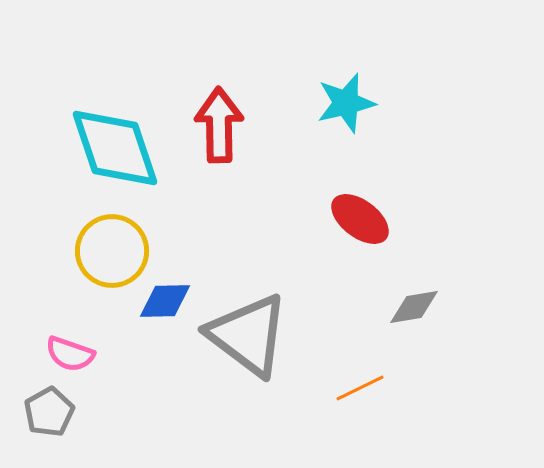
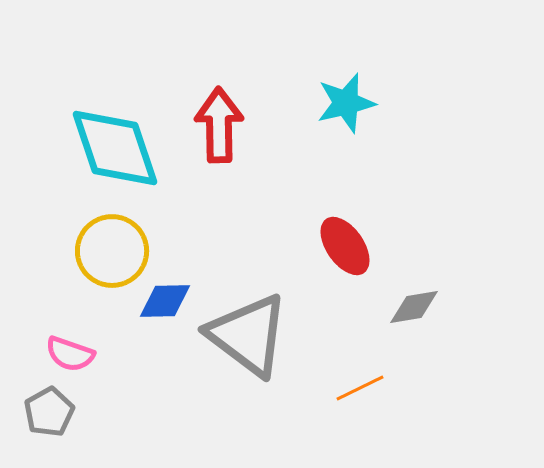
red ellipse: moved 15 px left, 27 px down; rotated 18 degrees clockwise
